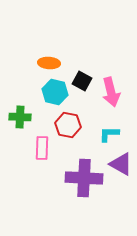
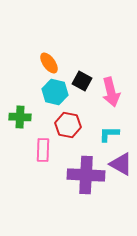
orange ellipse: rotated 50 degrees clockwise
pink rectangle: moved 1 px right, 2 px down
purple cross: moved 2 px right, 3 px up
